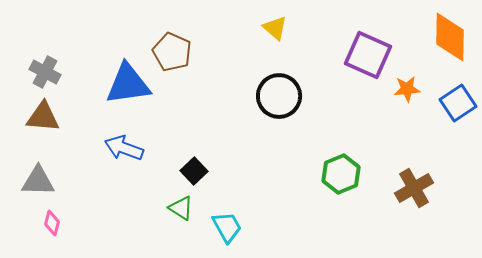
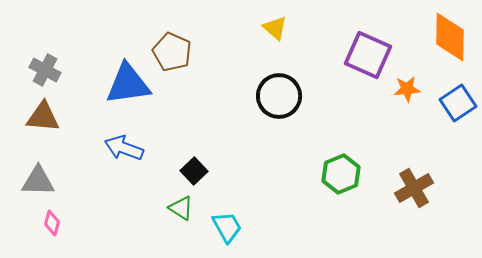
gray cross: moved 2 px up
